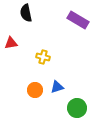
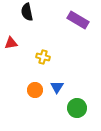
black semicircle: moved 1 px right, 1 px up
blue triangle: rotated 40 degrees counterclockwise
